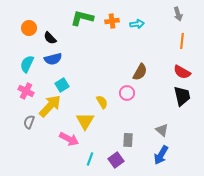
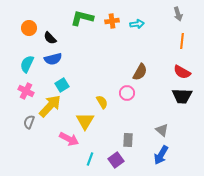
black trapezoid: rotated 105 degrees clockwise
